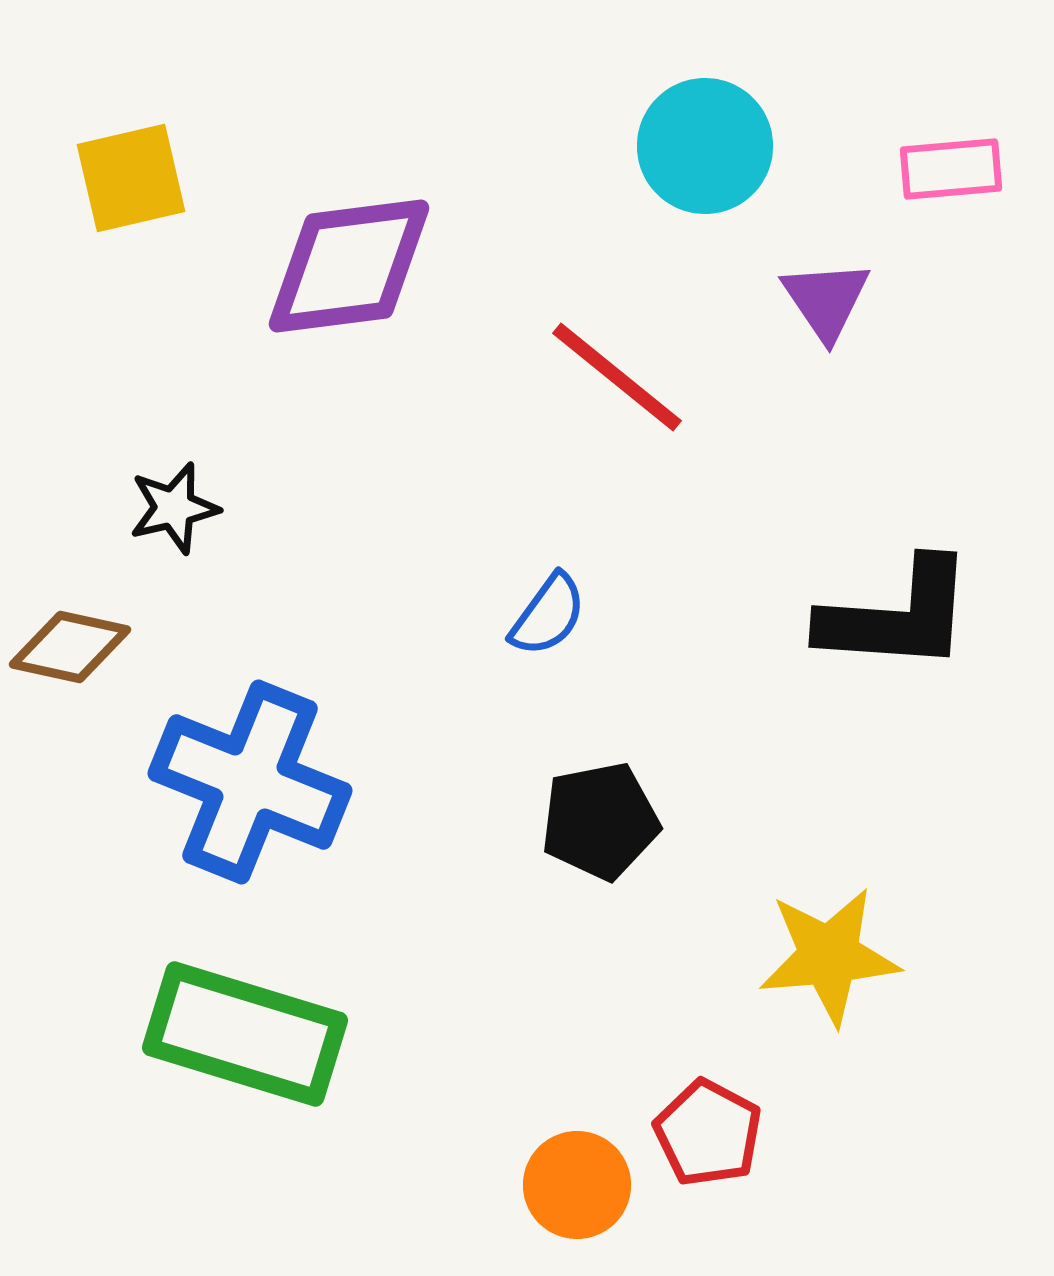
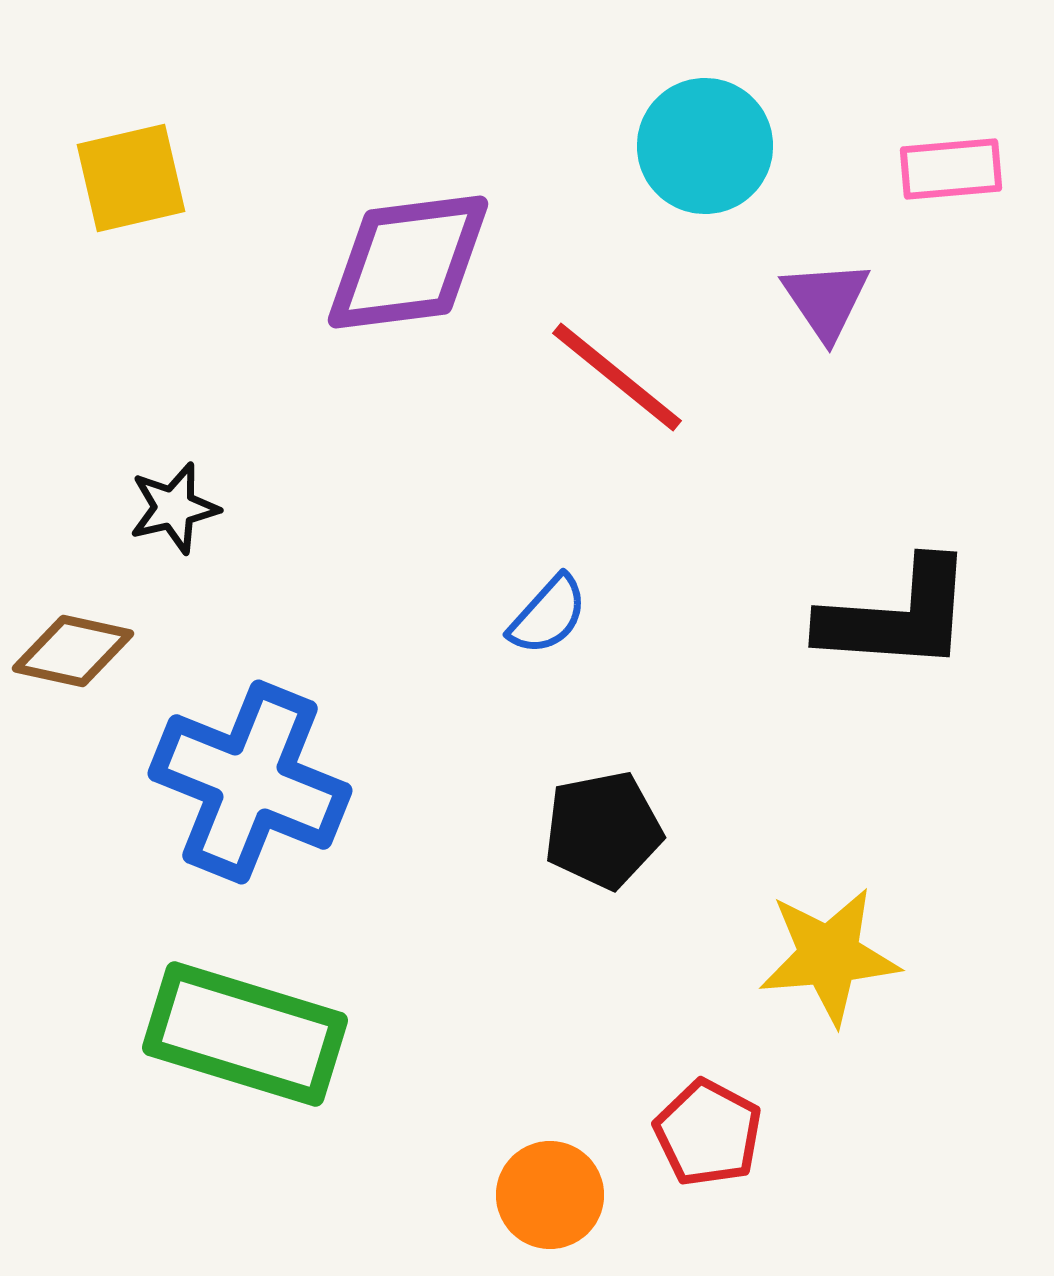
purple diamond: moved 59 px right, 4 px up
blue semicircle: rotated 6 degrees clockwise
brown diamond: moved 3 px right, 4 px down
black pentagon: moved 3 px right, 9 px down
orange circle: moved 27 px left, 10 px down
